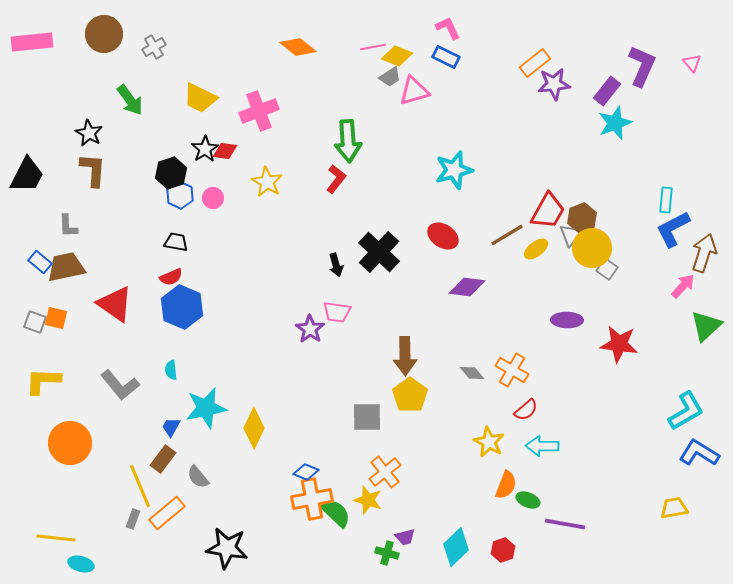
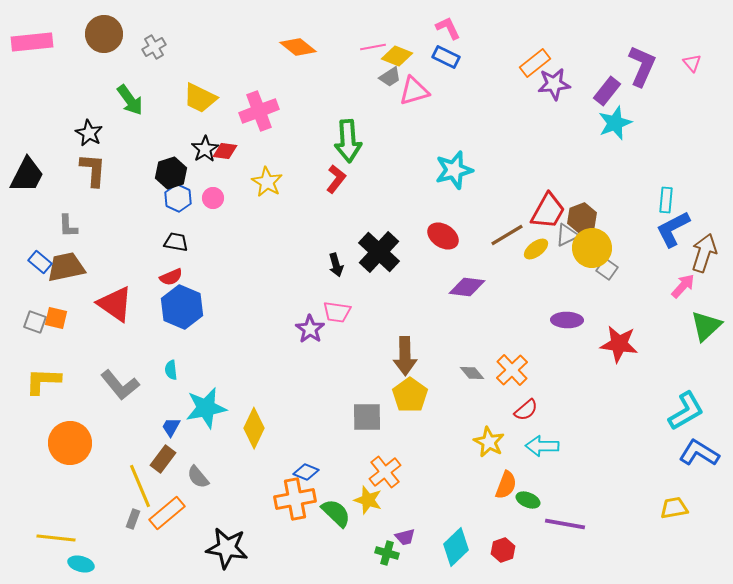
blue hexagon at (180, 195): moved 2 px left, 3 px down
gray triangle at (571, 235): moved 4 px left; rotated 25 degrees clockwise
orange cross at (512, 370): rotated 16 degrees clockwise
orange cross at (312, 499): moved 17 px left
